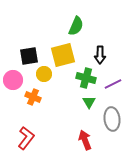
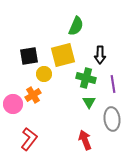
pink circle: moved 24 px down
purple line: rotated 72 degrees counterclockwise
orange cross: moved 2 px up; rotated 35 degrees clockwise
red L-shape: moved 3 px right, 1 px down
